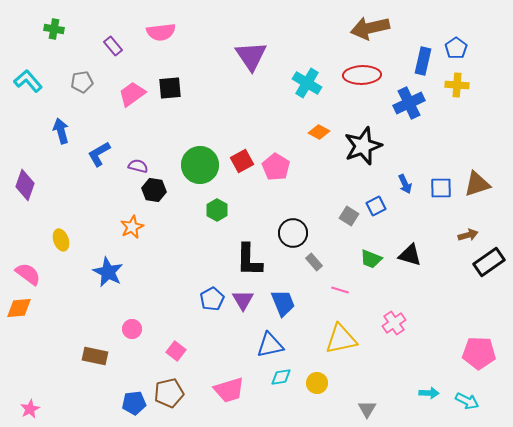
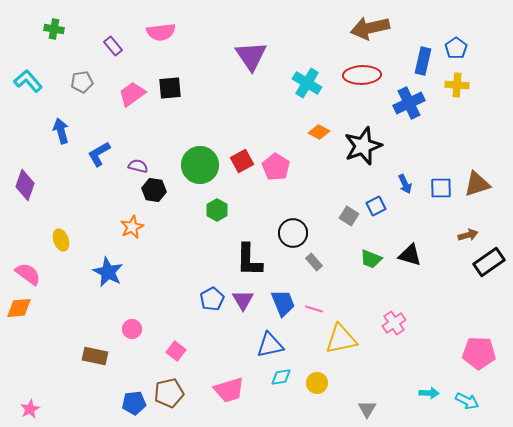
pink line at (340, 290): moved 26 px left, 19 px down
